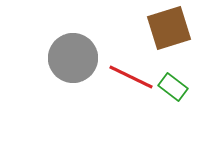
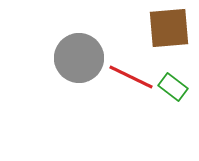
brown square: rotated 12 degrees clockwise
gray circle: moved 6 px right
